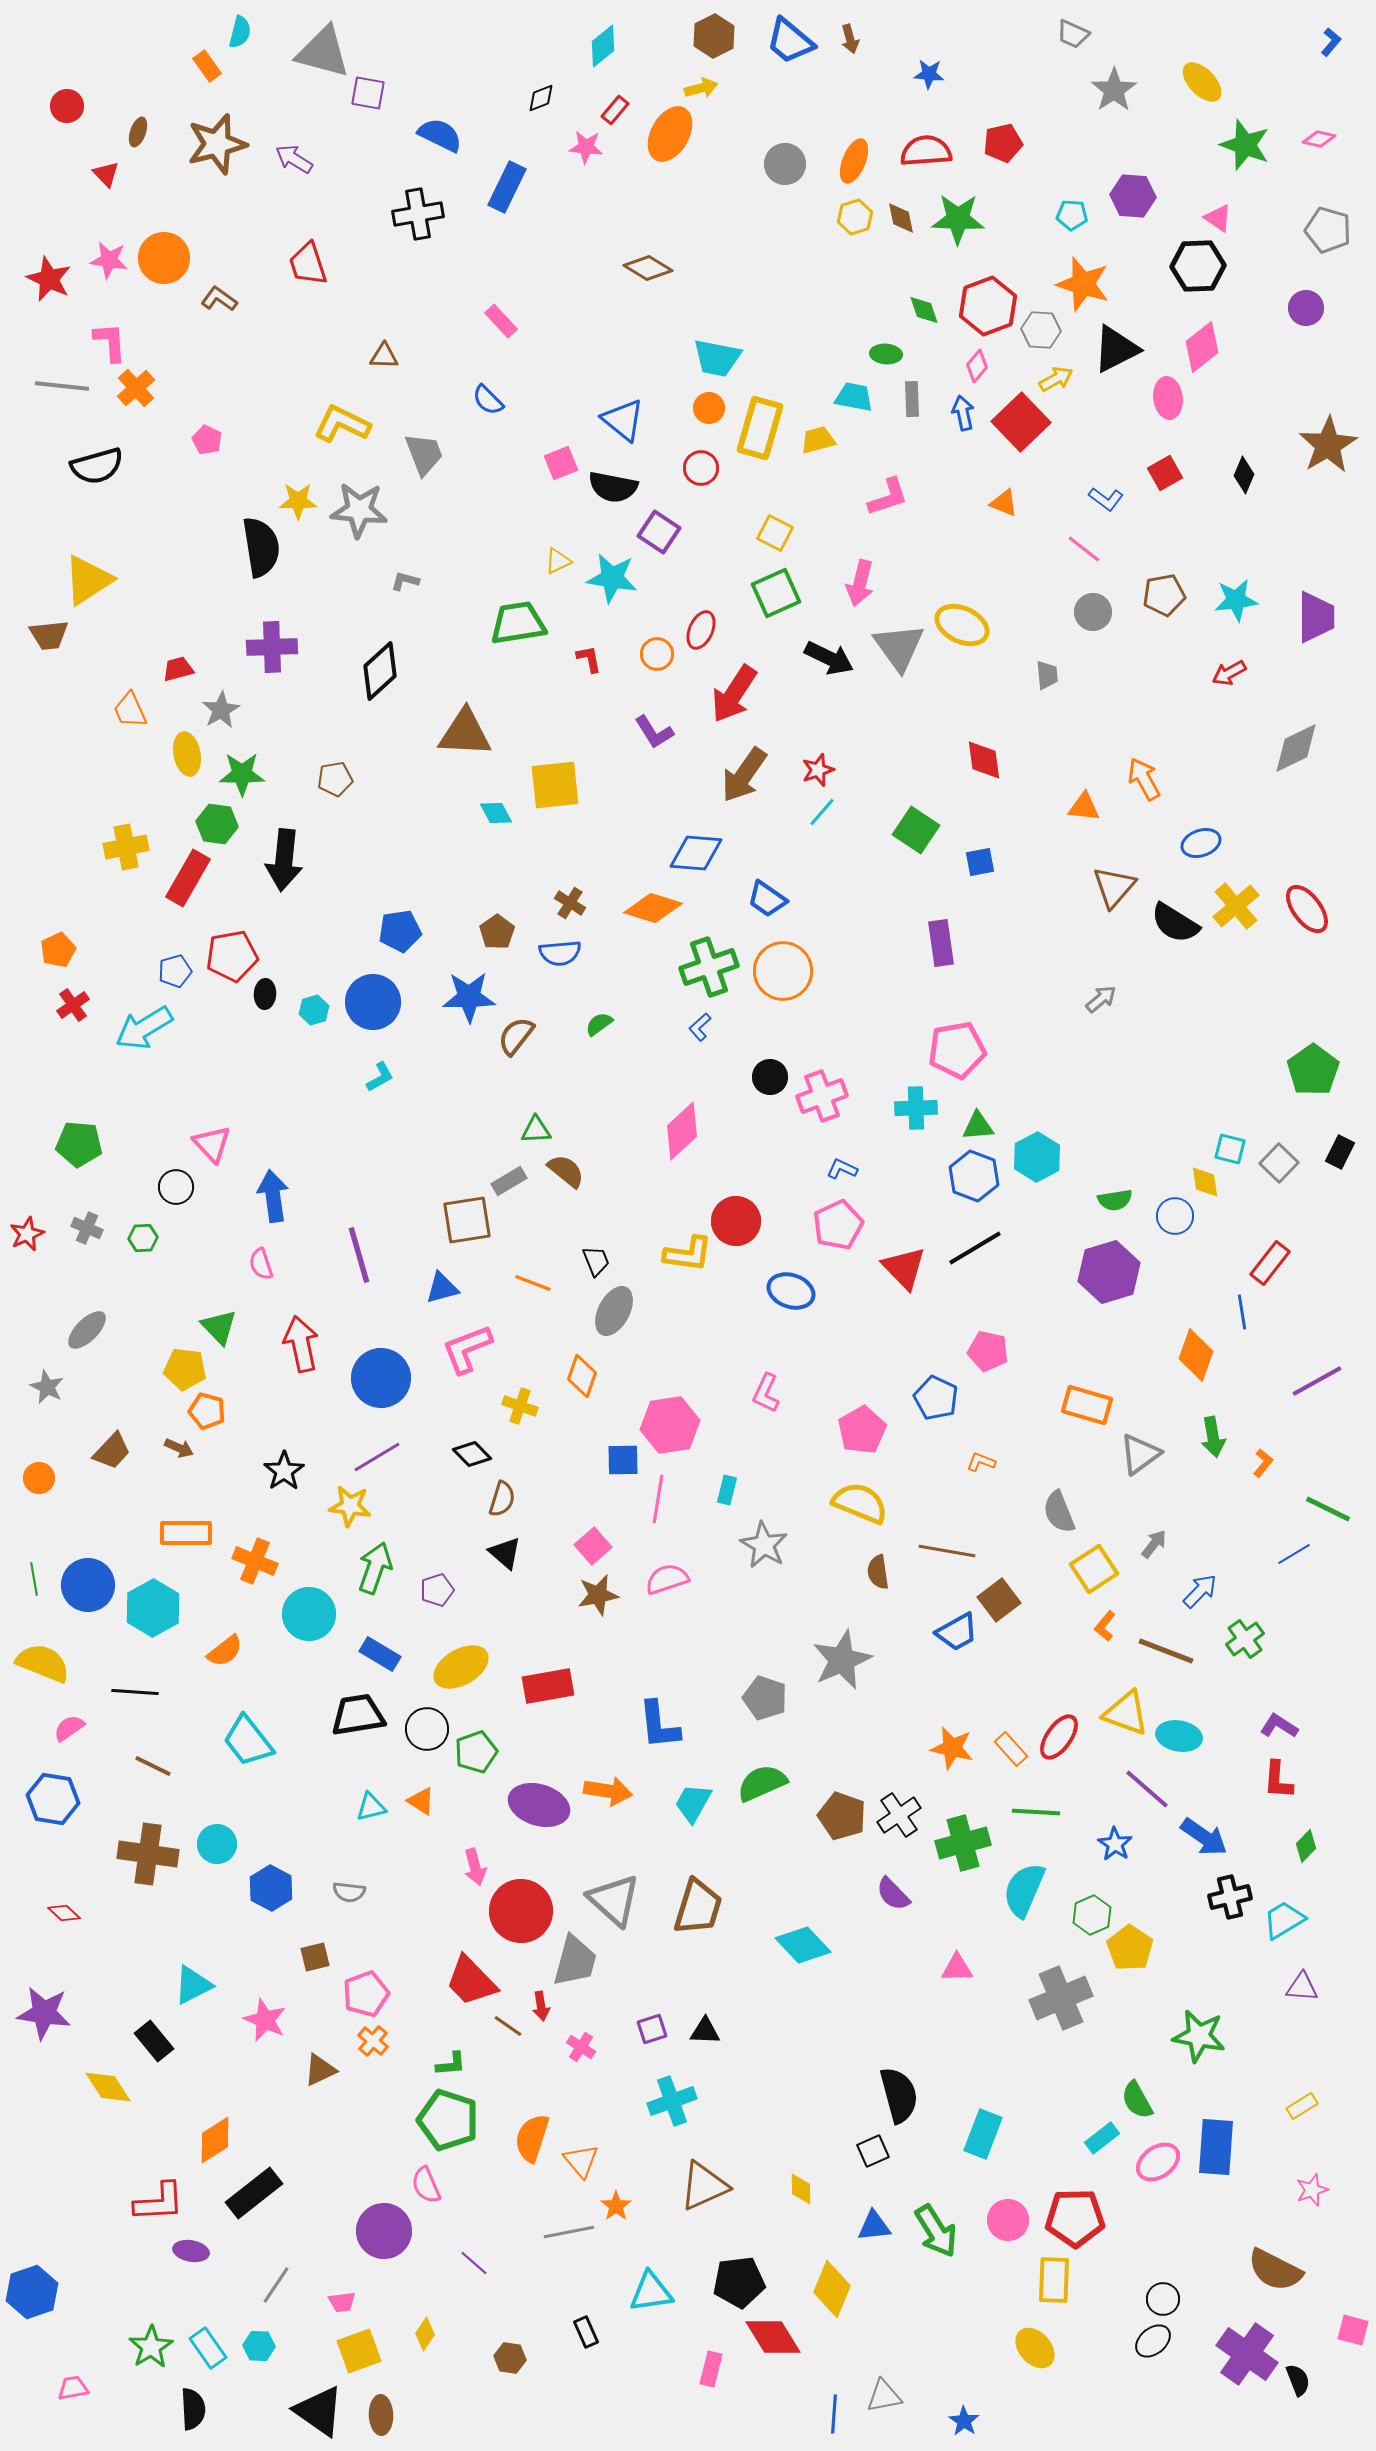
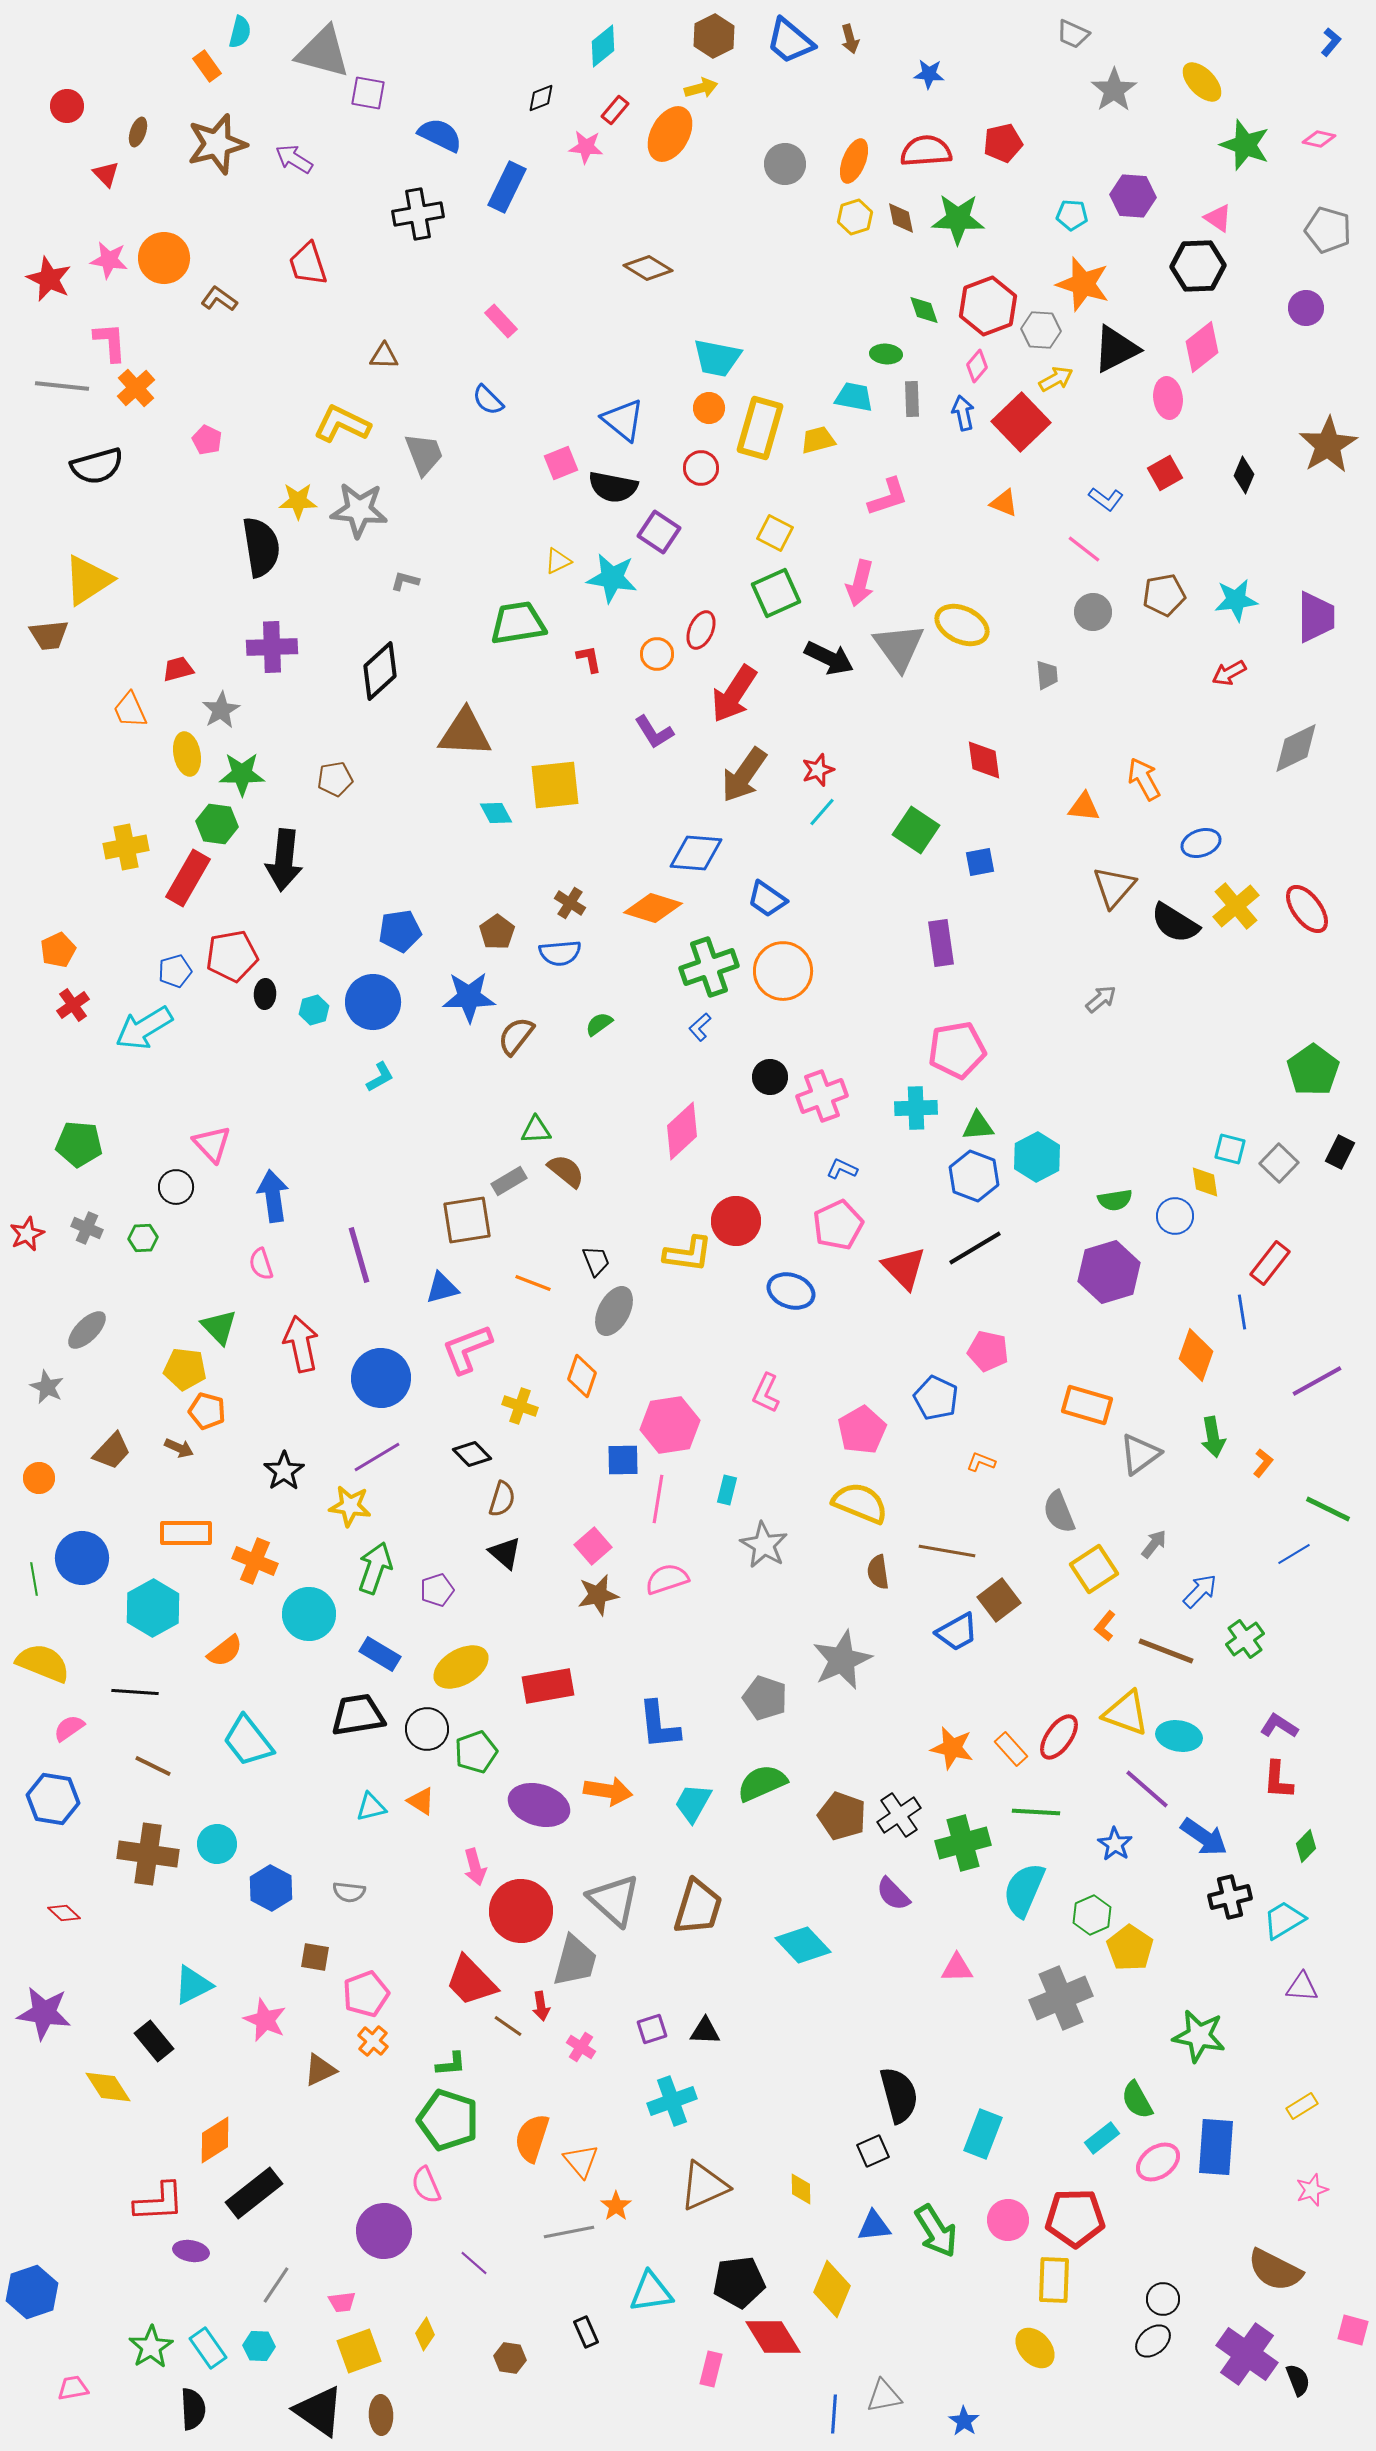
blue circle at (88, 1585): moved 6 px left, 27 px up
brown square at (315, 1957): rotated 24 degrees clockwise
